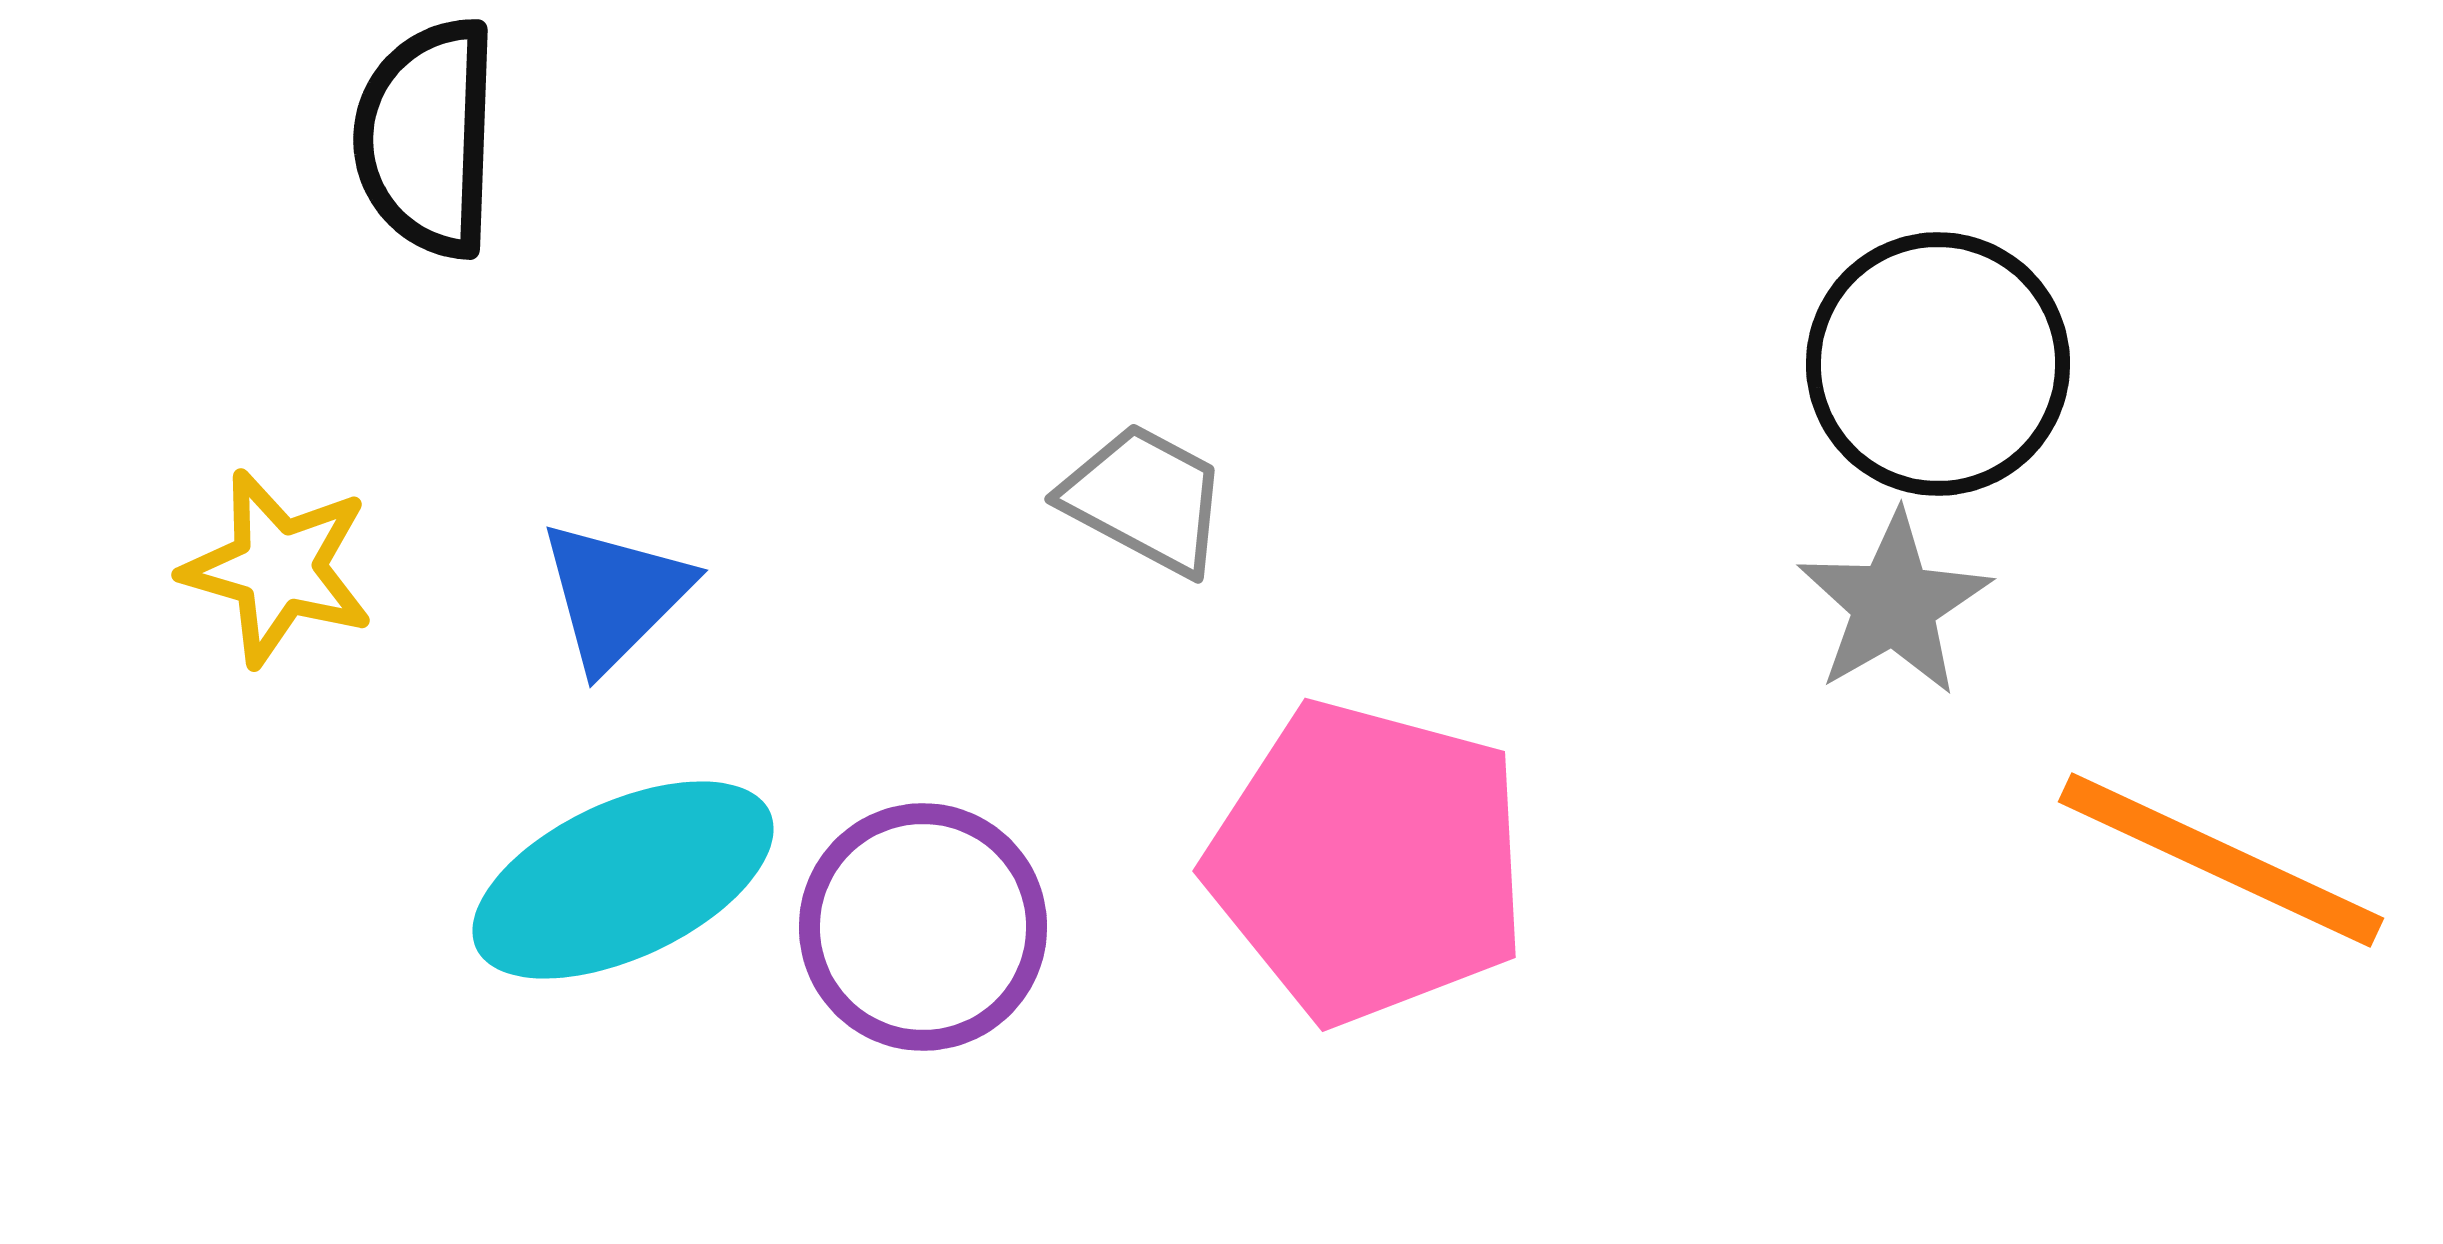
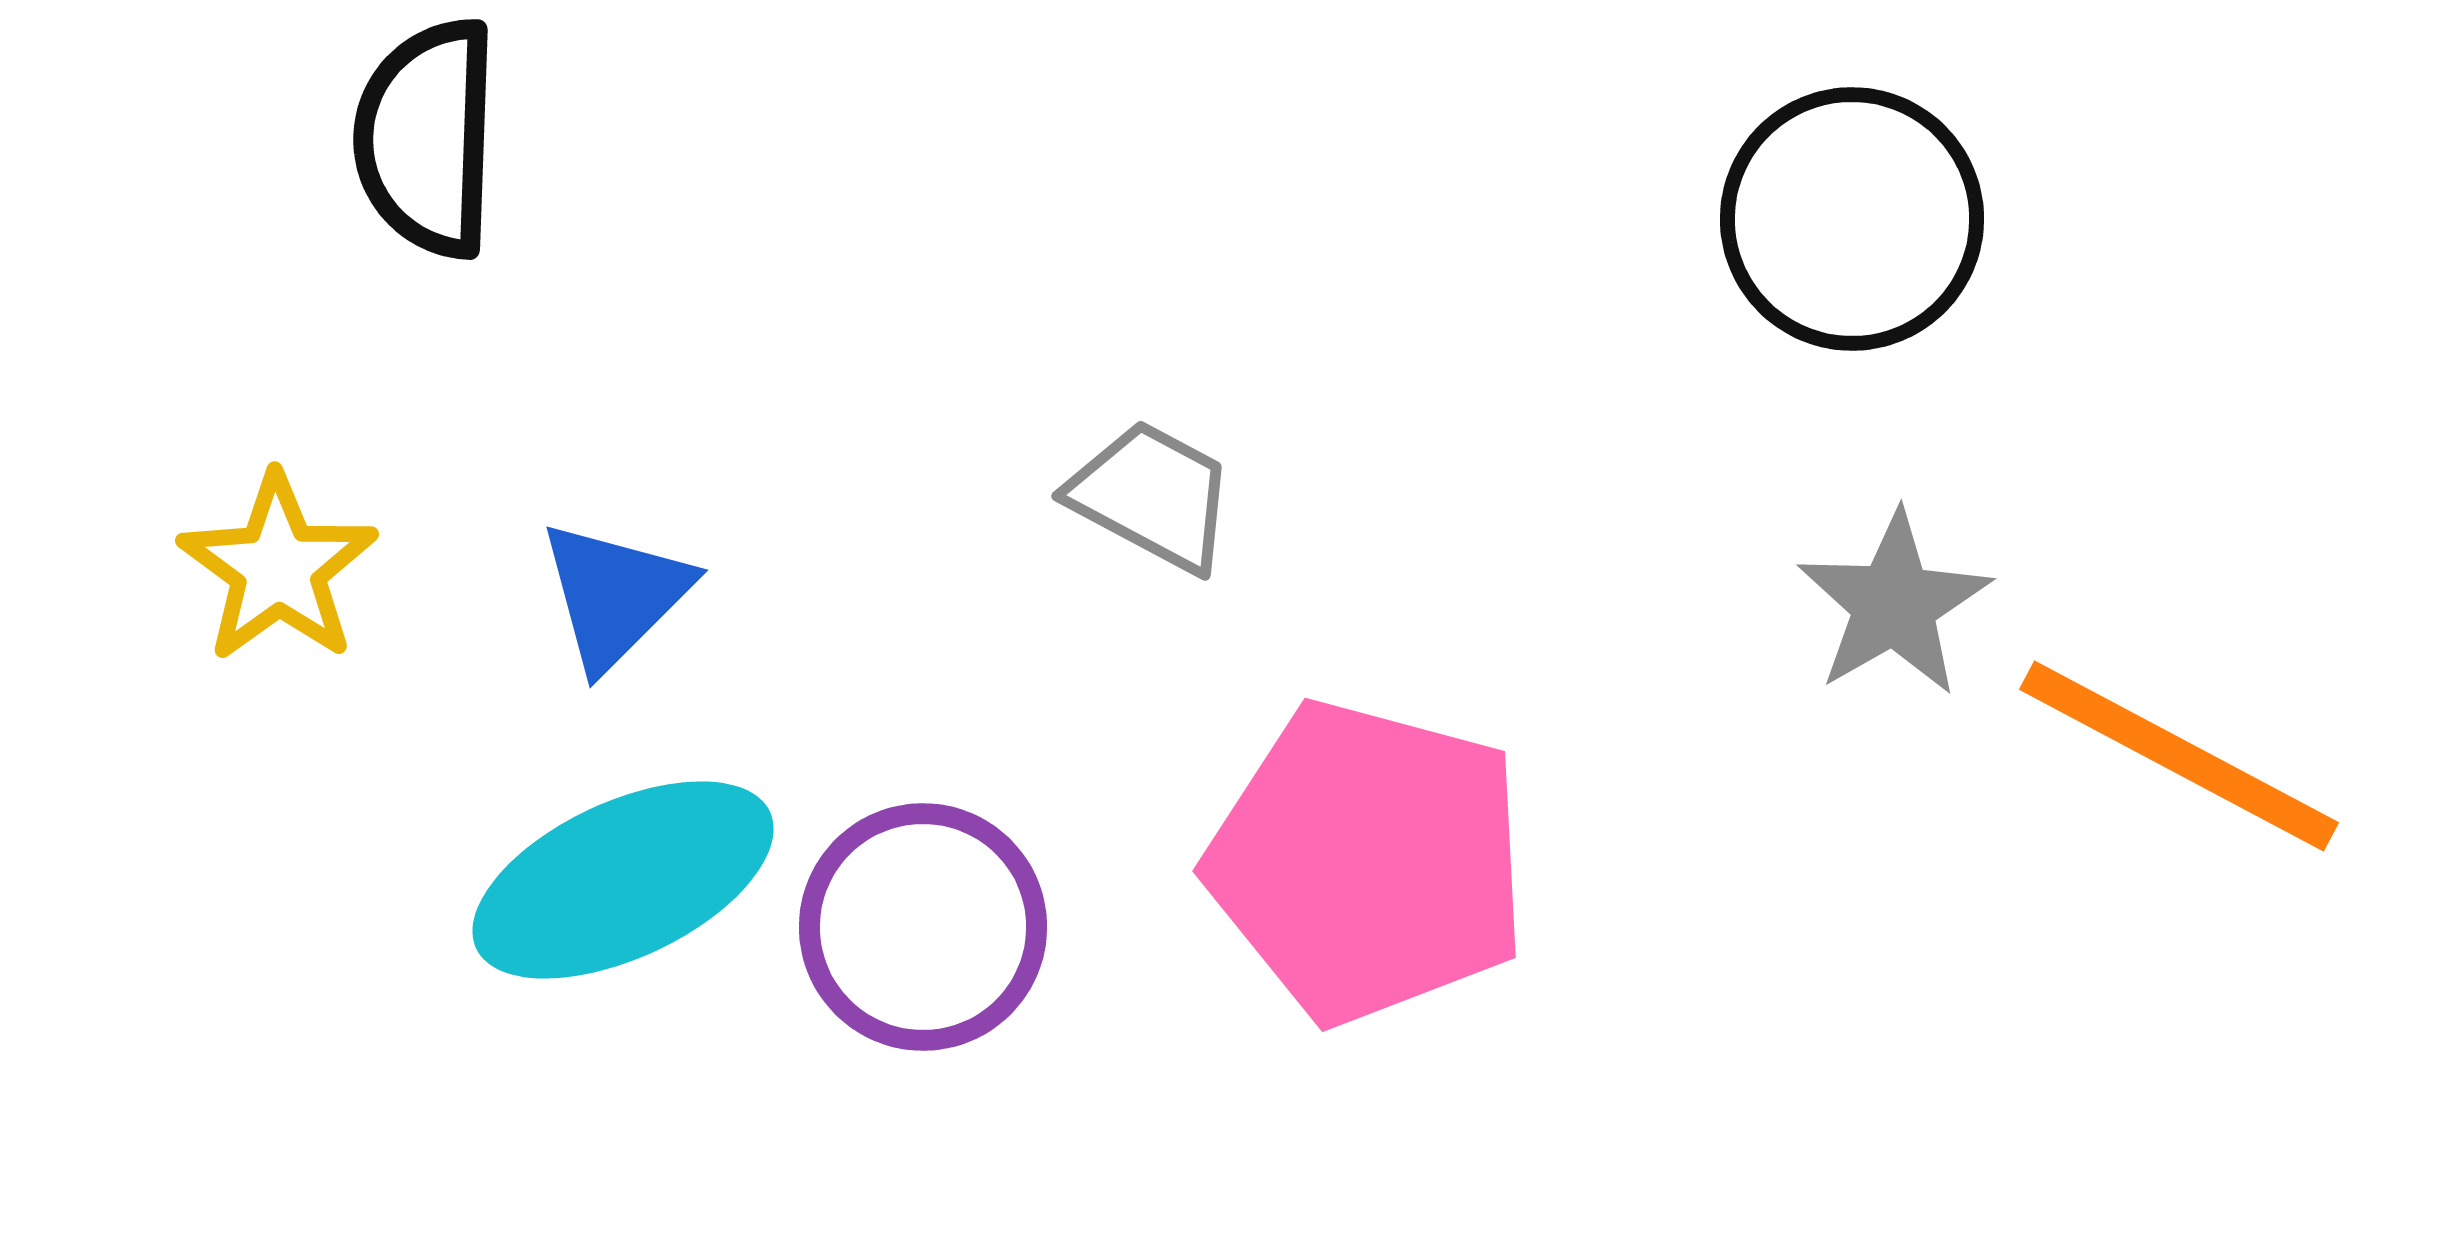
black circle: moved 86 px left, 145 px up
gray trapezoid: moved 7 px right, 3 px up
yellow star: rotated 20 degrees clockwise
orange line: moved 42 px left, 104 px up; rotated 3 degrees clockwise
